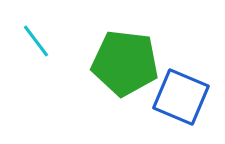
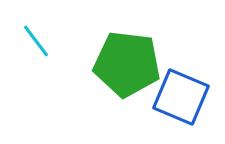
green pentagon: moved 2 px right, 1 px down
